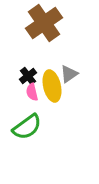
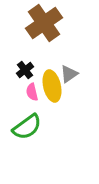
black cross: moved 3 px left, 6 px up
